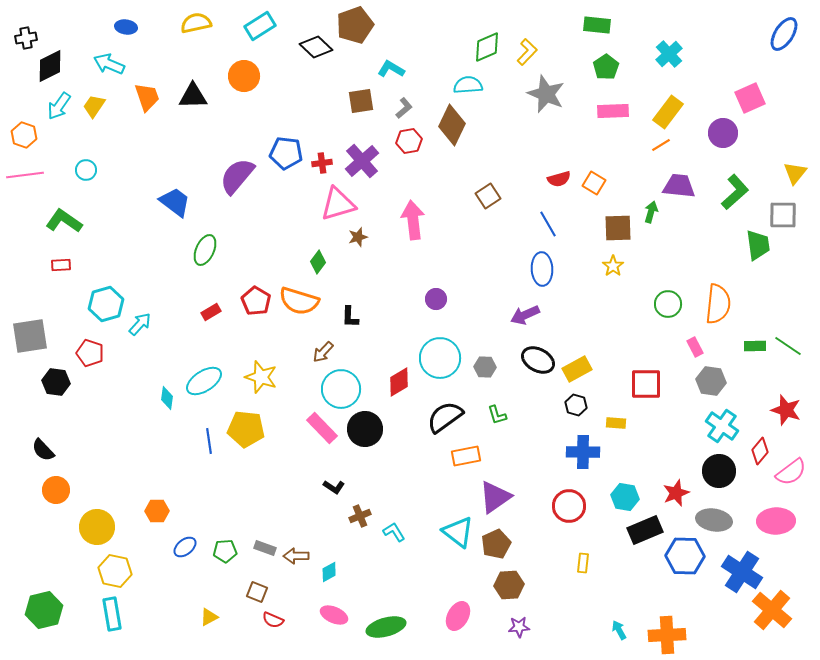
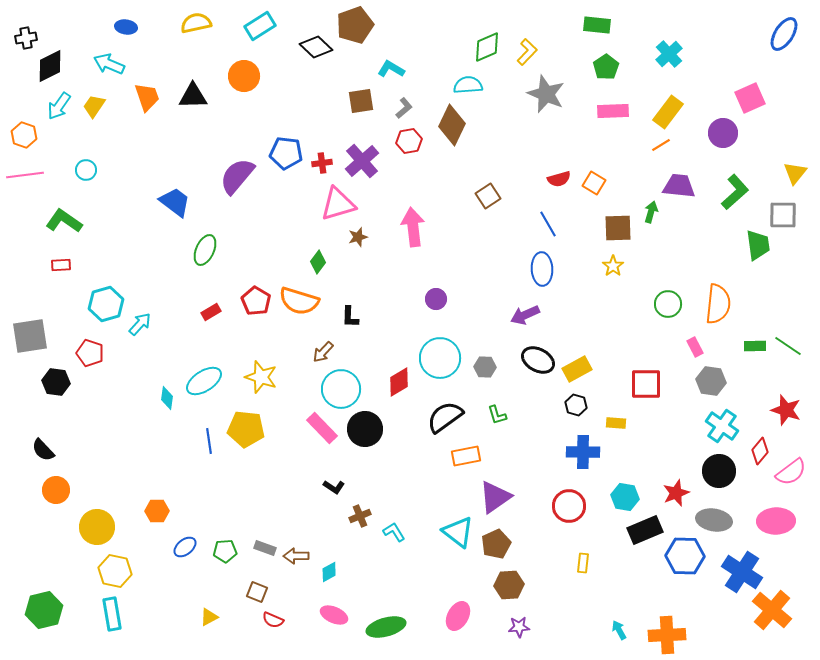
pink arrow at (413, 220): moved 7 px down
